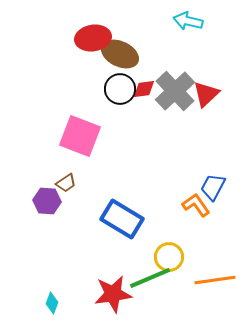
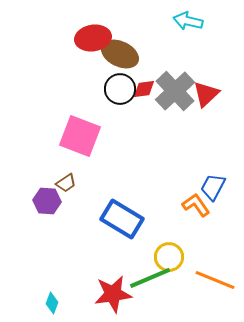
orange line: rotated 30 degrees clockwise
